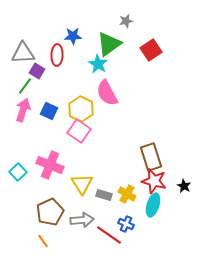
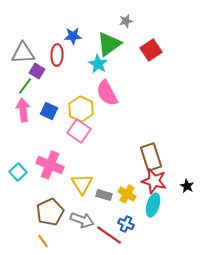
pink arrow: rotated 25 degrees counterclockwise
black star: moved 3 px right
gray arrow: rotated 25 degrees clockwise
